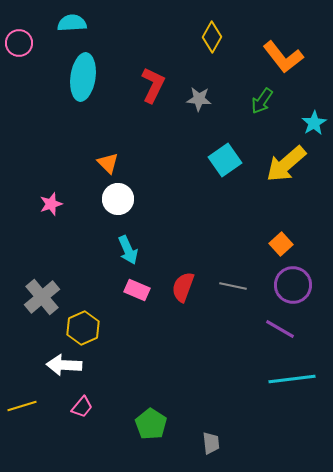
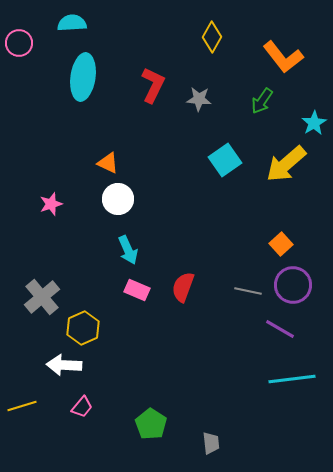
orange triangle: rotated 20 degrees counterclockwise
gray line: moved 15 px right, 5 px down
